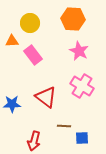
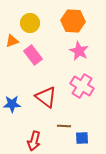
orange hexagon: moved 2 px down
orange triangle: rotated 16 degrees counterclockwise
